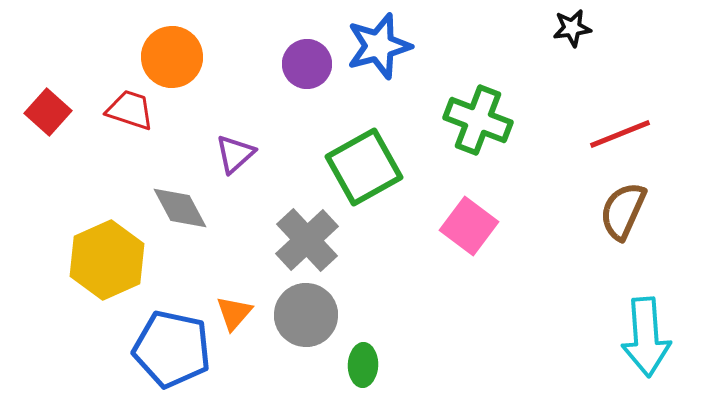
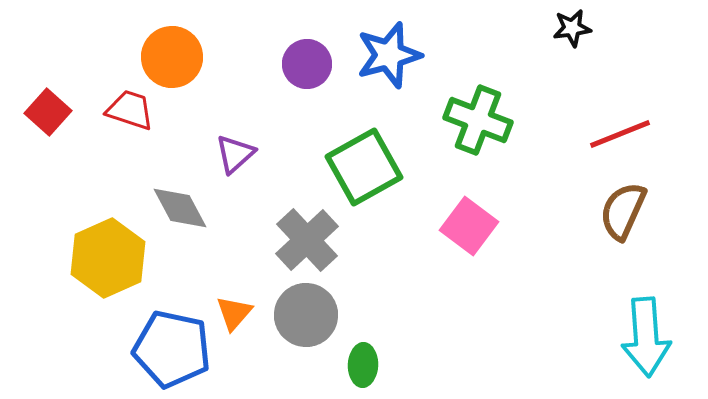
blue star: moved 10 px right, 9 px down
yellow hexagon: moved 1 px right, 2 px up
